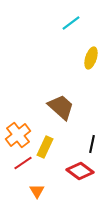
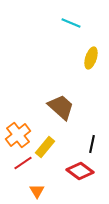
cyan line: rotated 60 degrees clockwise
yellow rectangle: rotated 15 degrees clockwise
